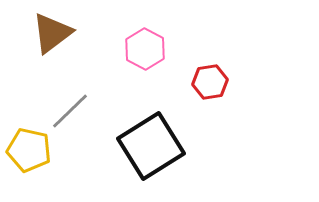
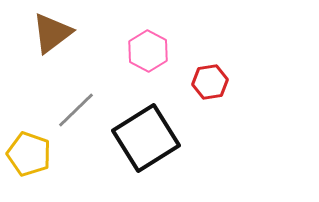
pink hexagon: moved 3 px right, 2 px down
gray line: moved 6 px right, 1 px up
black square: moved 5 px left, 8 px up
yellow pentagon: moved 4 px down; rotated 6 degrees clockwise
